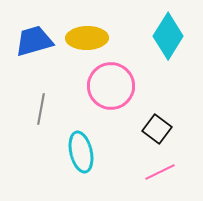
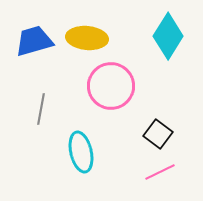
yellow ellipse: rotated 6 degrees clockwise
black square: moved 1 px right, 5 px down
